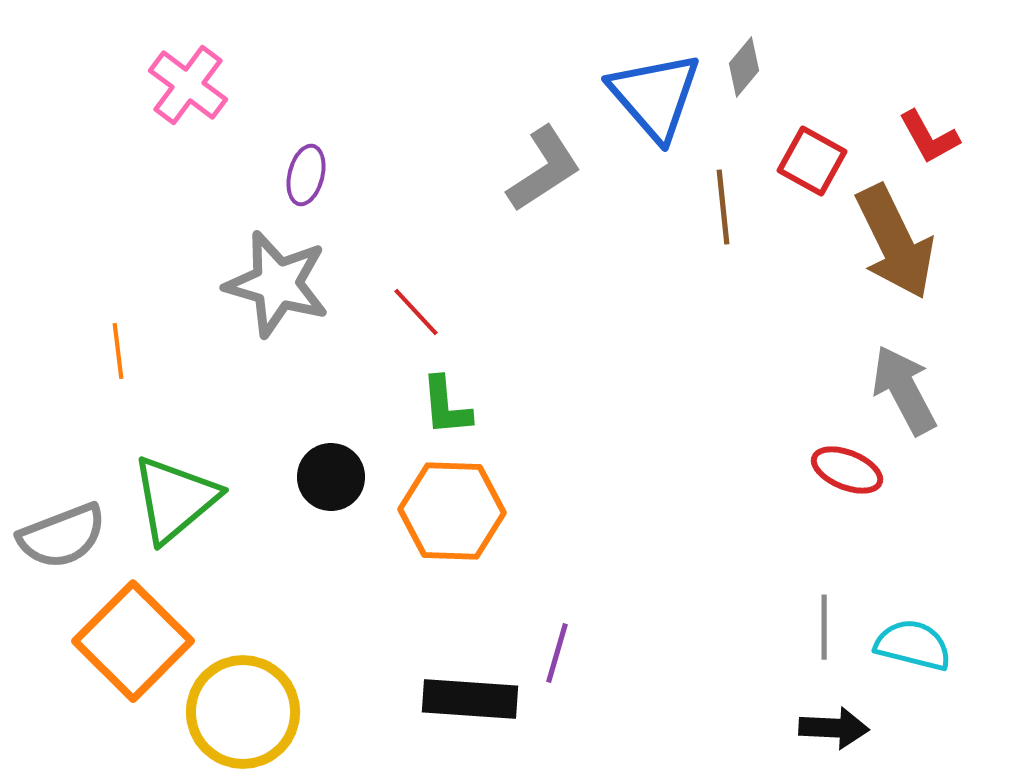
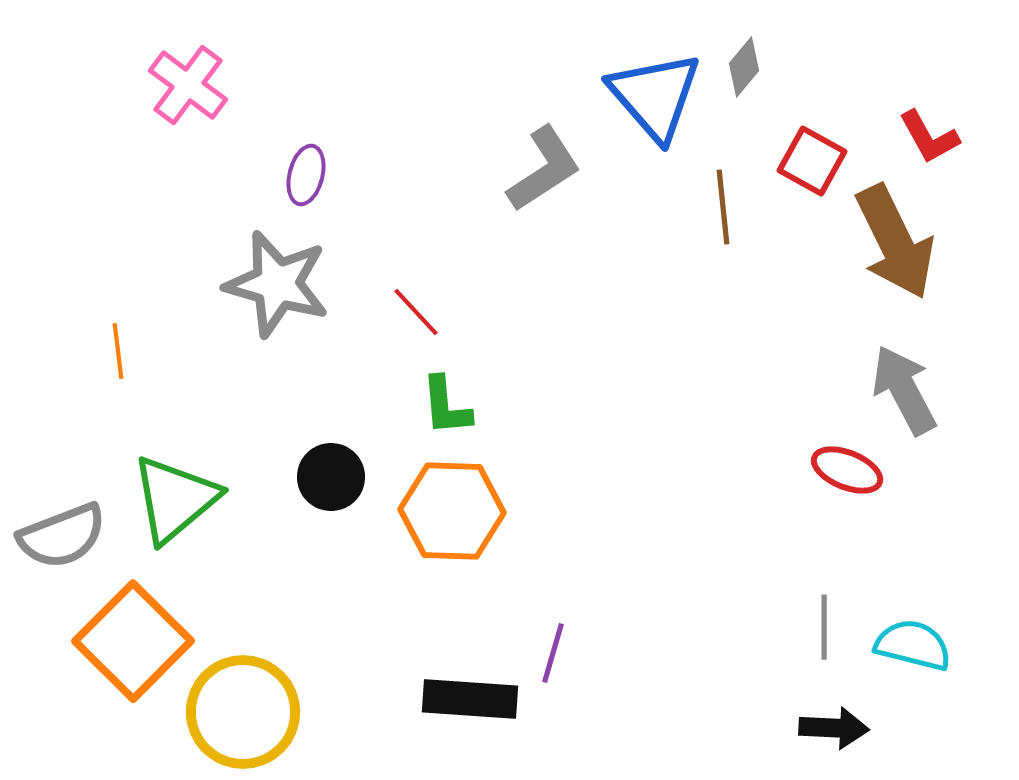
purple line: moved 4 px left
